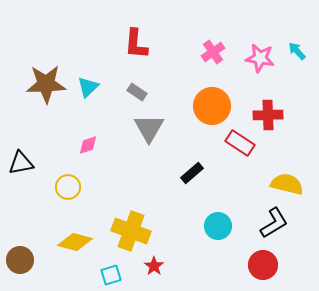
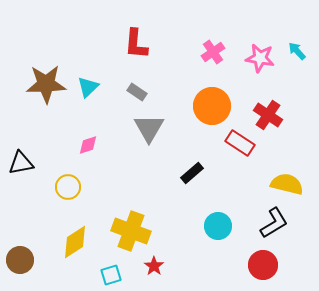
red cross: rotated 36 degrees clockwise
yellow diamond: rotated 48 degrees counterclockwise
